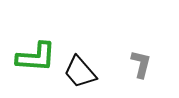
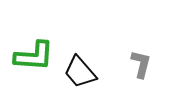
green L-shape: moved 2 px left, 1 px up
